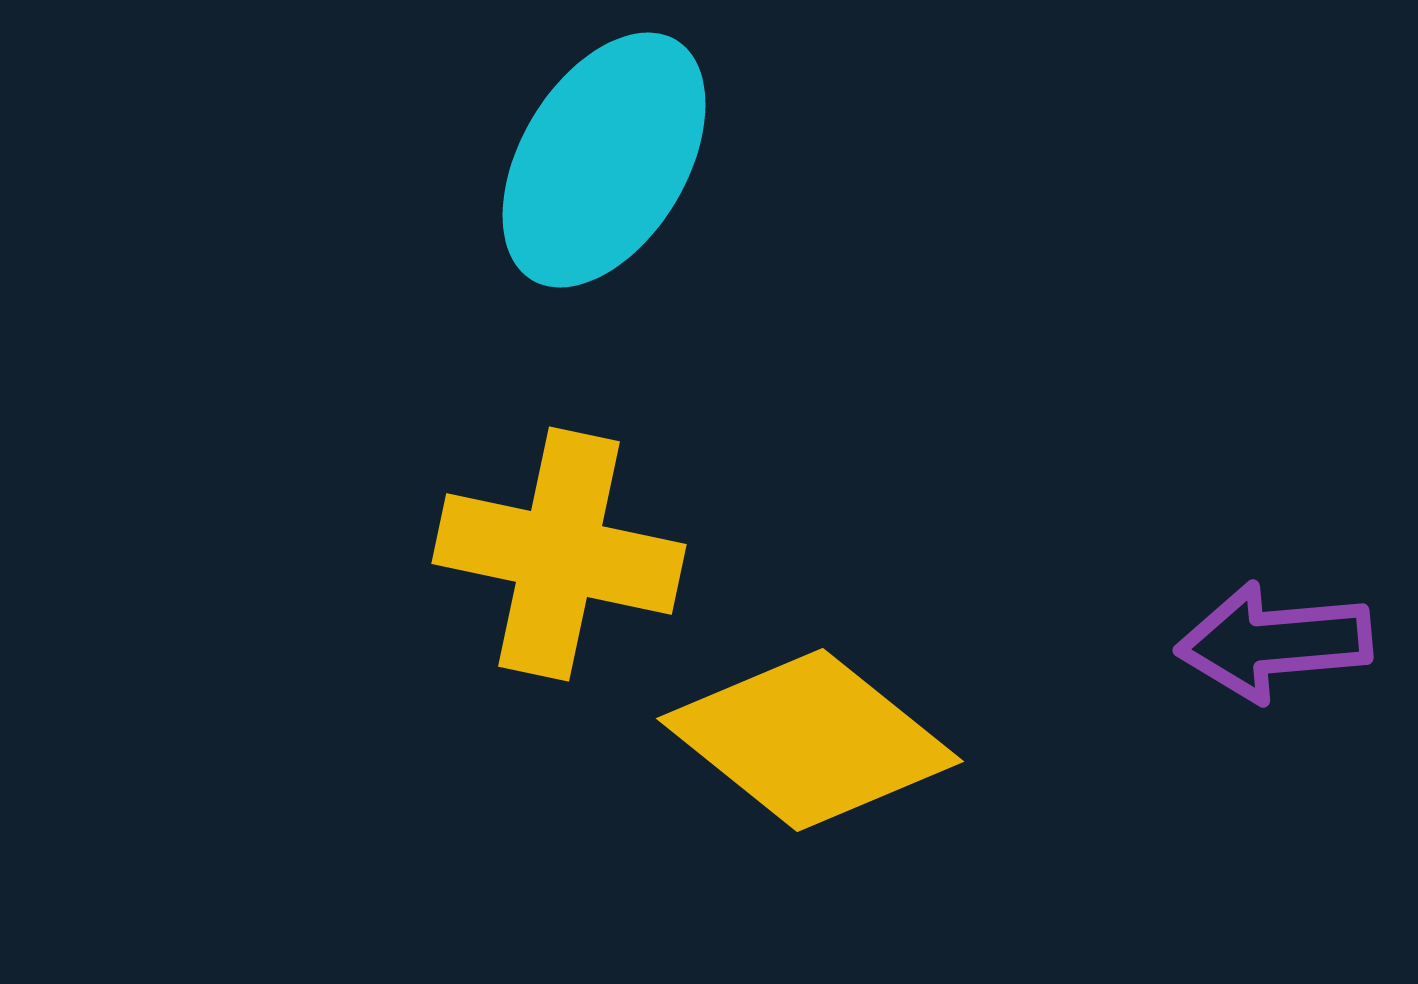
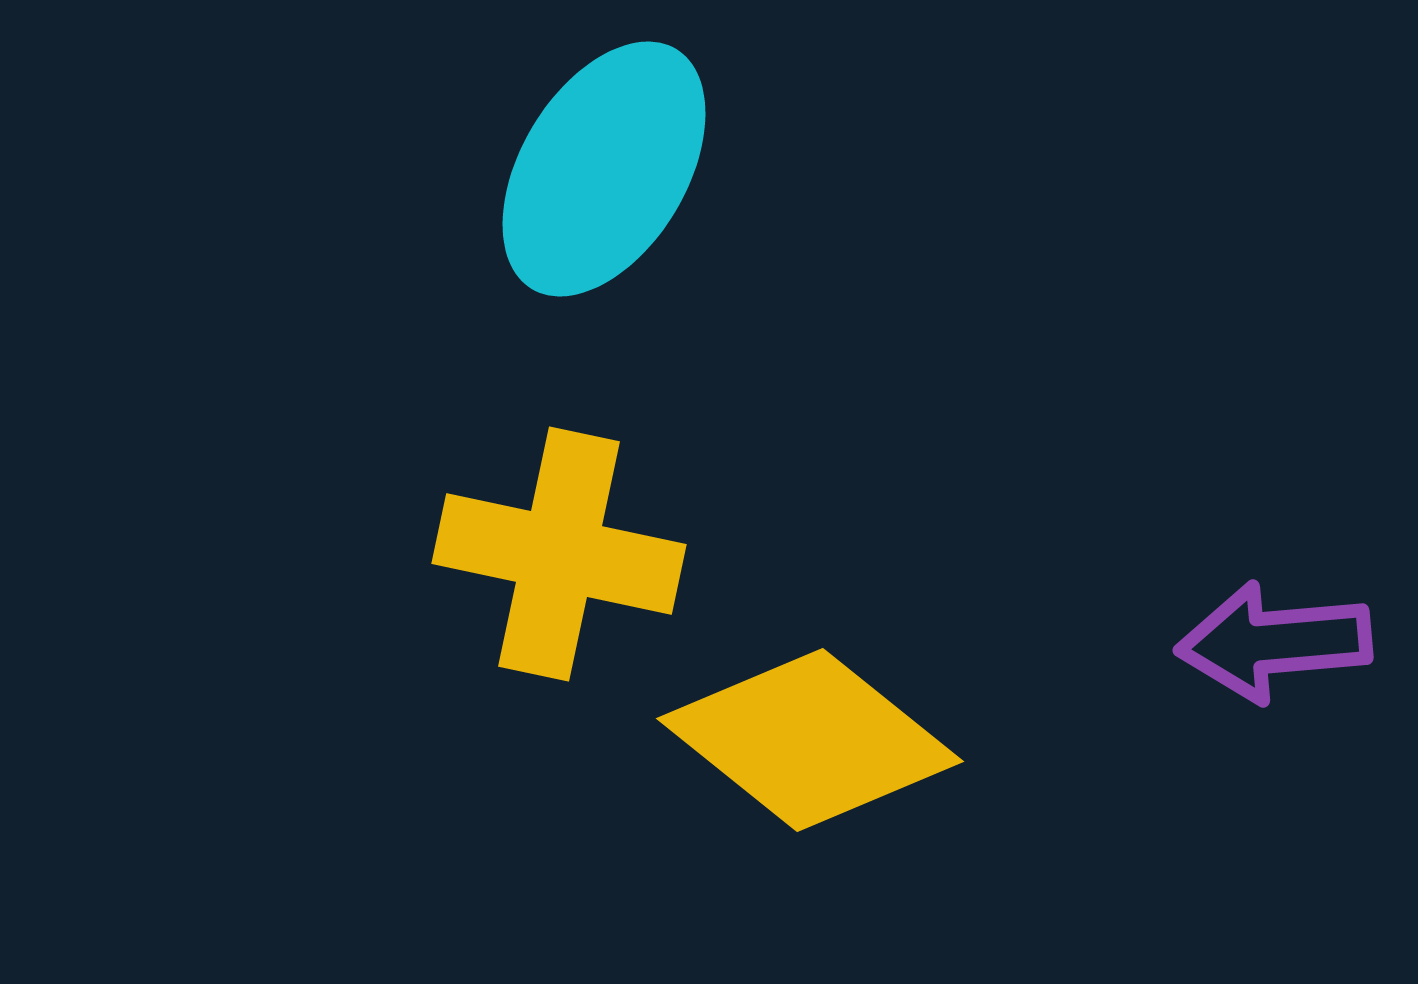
cyan ellipse: moved 9 px down
